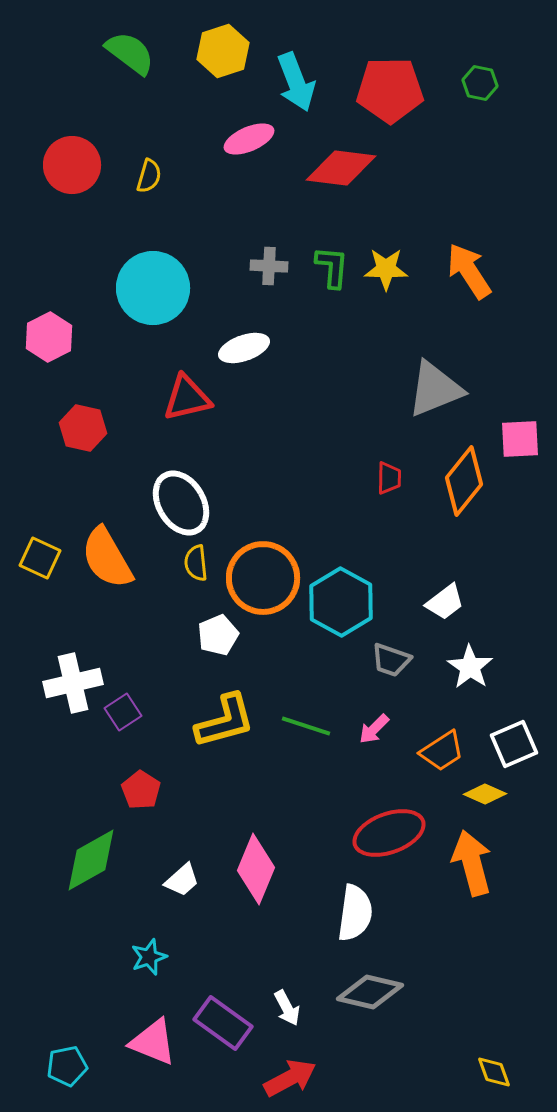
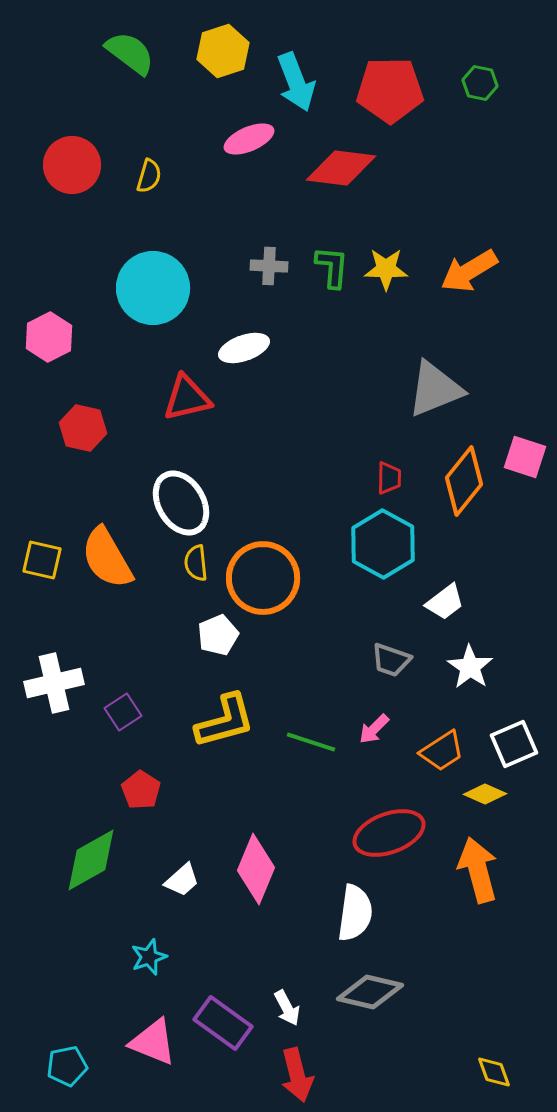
orange arrow at (469, 271): rotated 88 degrees counterclockwise
pink square at (520, 439): moved 5 px right, 18 px down; rotated 21 degrees clockwise
yellow square at (40, 558): moved 2 px right, 2 px down; rotated 12 degrees counterclockwise
cyan hexagon at (341, 602): moved 42 px right, 58 px up
white cross at (73, 683): moved 19 px left
green line at (306, 726): moved 5 px right, 16 px down
orange arrow at (472, 863): moved 6 px right, 7 px down
red arrow at (290, 1078): moved 7 px right, 3 px up; rotated 104 degrees clockwise
